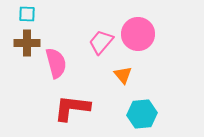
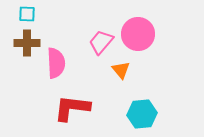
pink semicircle: rotated 12 degrees clockwise
orange triangle: moved 2 px left, 5 px up
